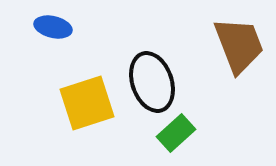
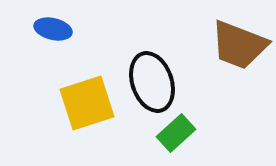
blue ellipse: moved 2 px down
brown trapezoid: rotated 132 degrees clockwise
